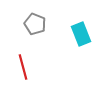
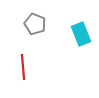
red line: rotated 10 degrees clockwise
